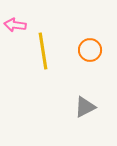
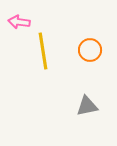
pink arrow: moved 4 px right, 3 px up
gray triangle: moved 2 px right, 1 px up; rotated 15 degrees clockwise
